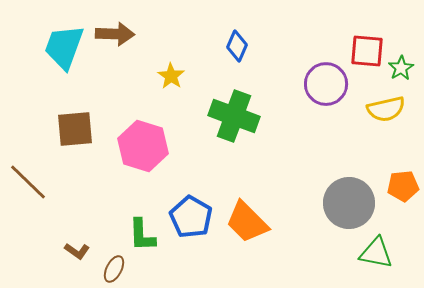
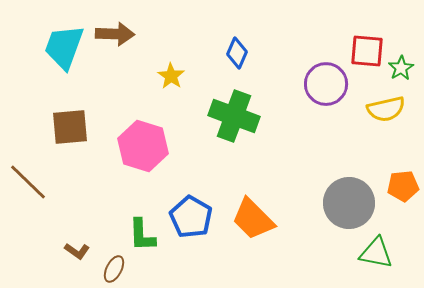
blue diamond: moved 7 px down
brown square: moved 5 px left, 2 px up
orange trapezoid: moved 6 px right, 3 px up
